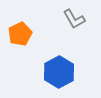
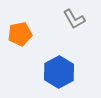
orange pentagon: rotated 15 degrees clockwise
